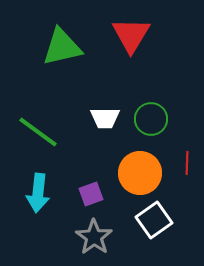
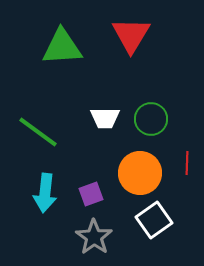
green triangle: rotated 9 degrees clockwise
cyan arrow: moved 7 px right
